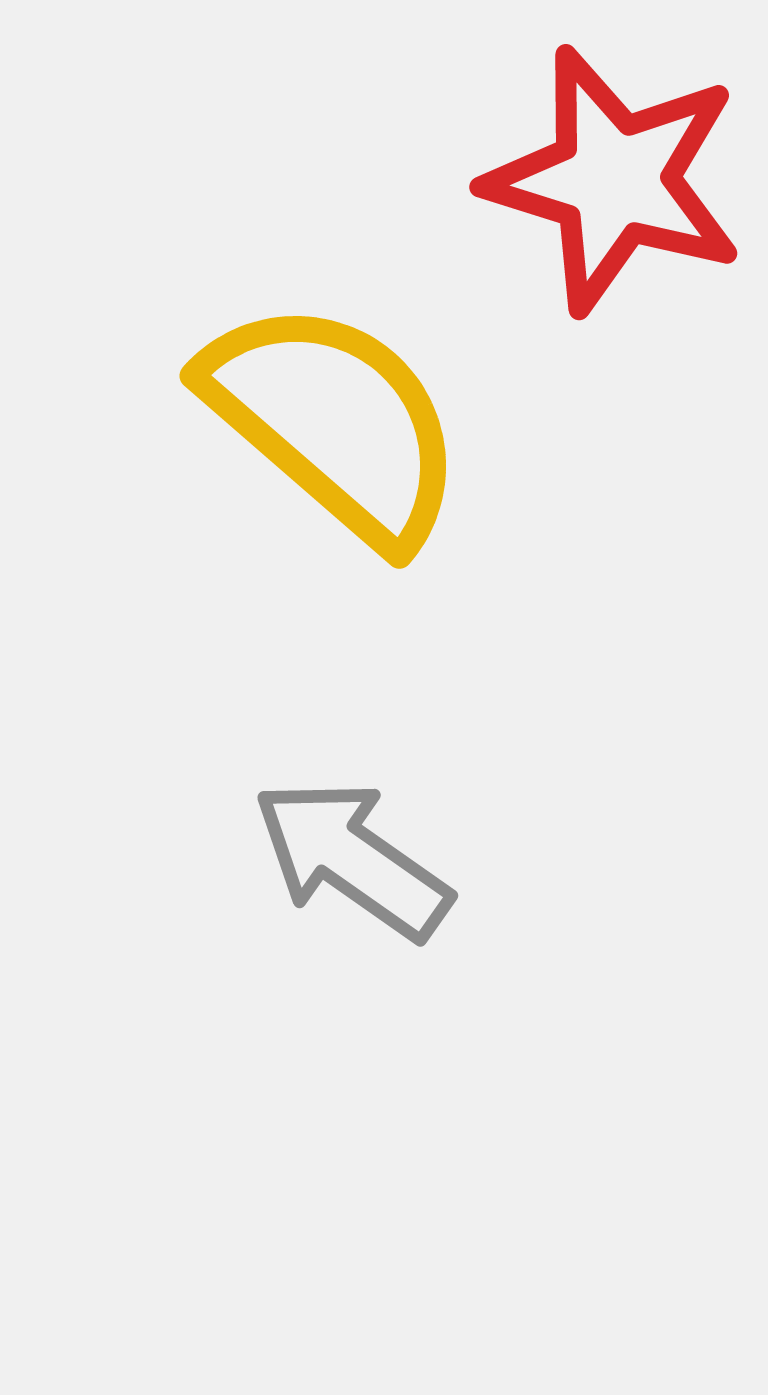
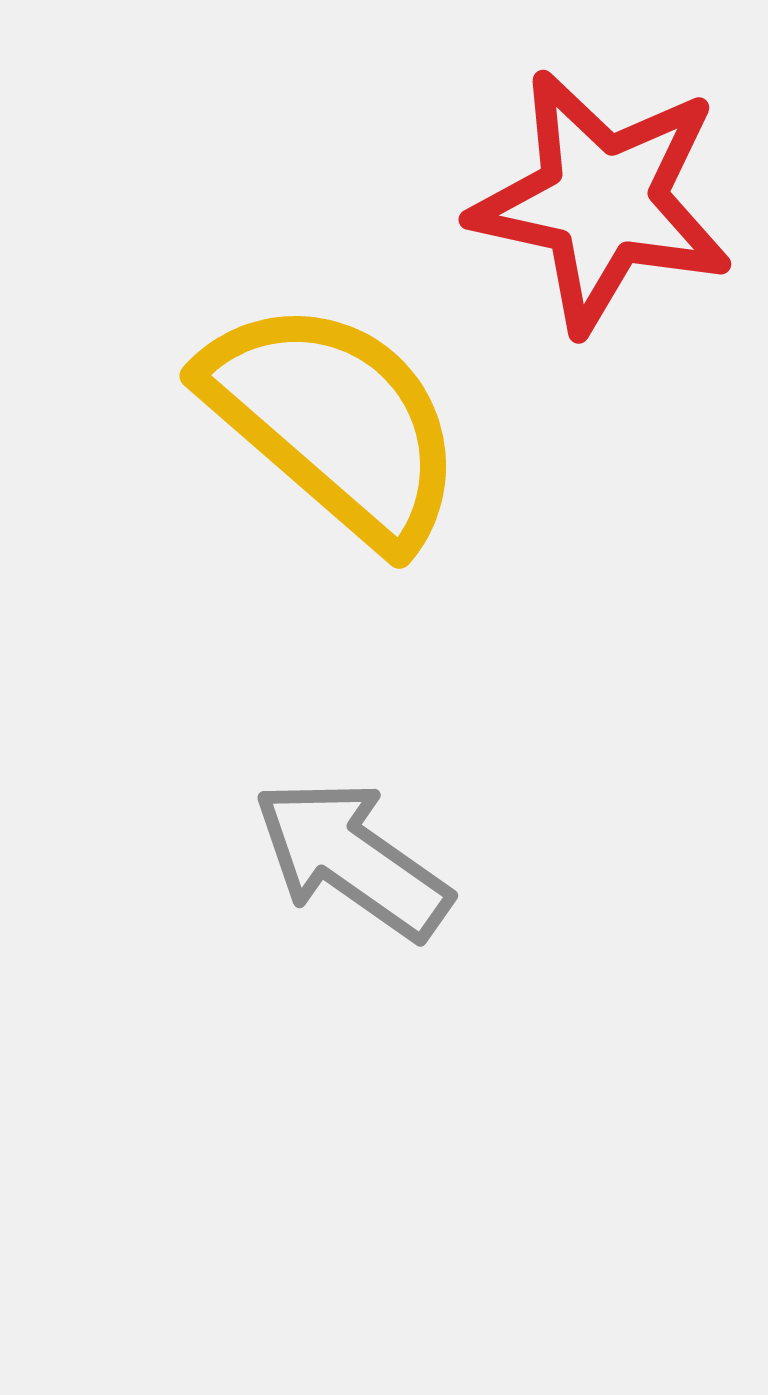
red star: moved 12 px left, 21 px down; rotated 5 degrees counterclockwise
